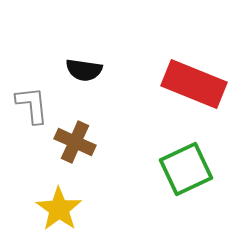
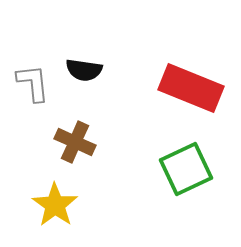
red rectangle: moved 3 px left, 4 px down
gray L-shape: moved 1 px right, 22 px up
yellow star: moved 4 px left, 4 px up
